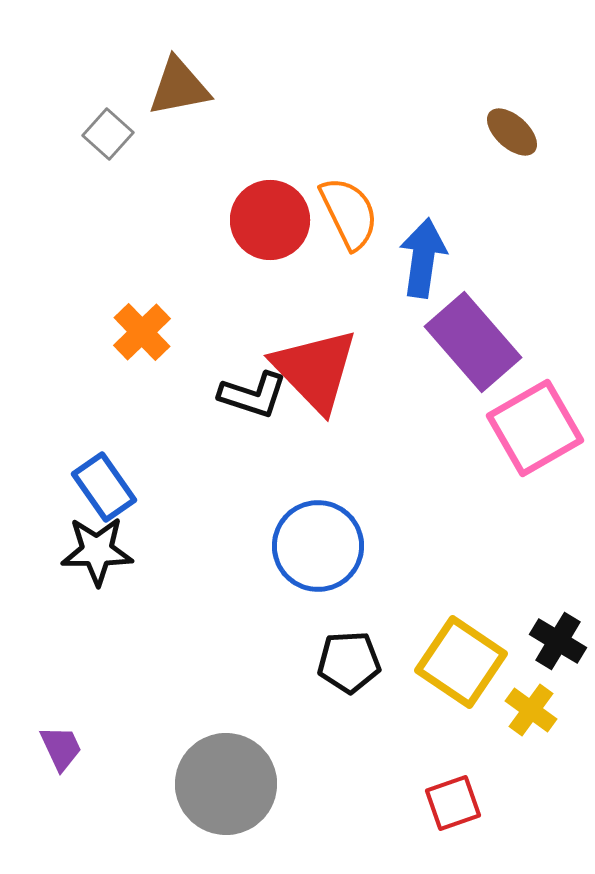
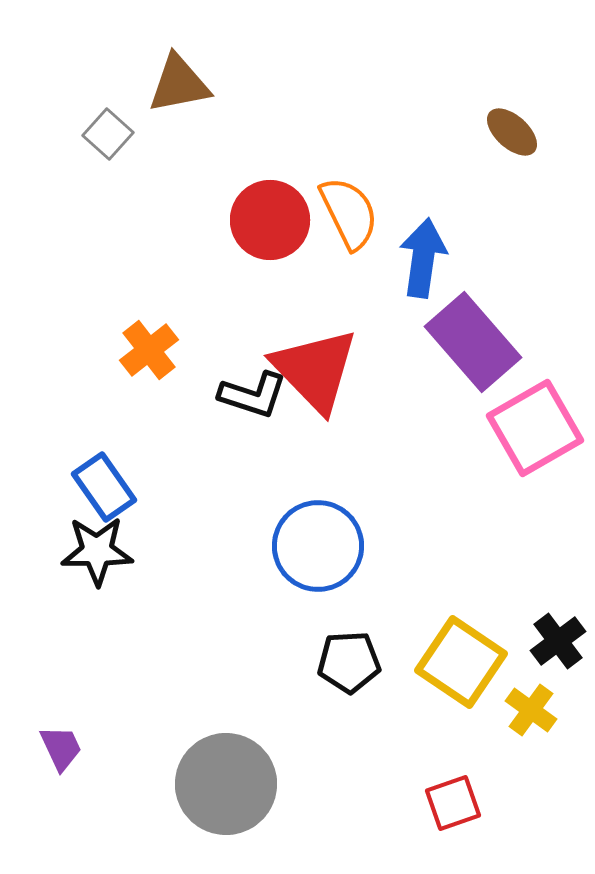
brown triangle: moved 3 px up
orange cross: moved 7 px right, 18 px down; rotated 6 degrees clockwise
black cross: rotated 22 degrees clockwise
